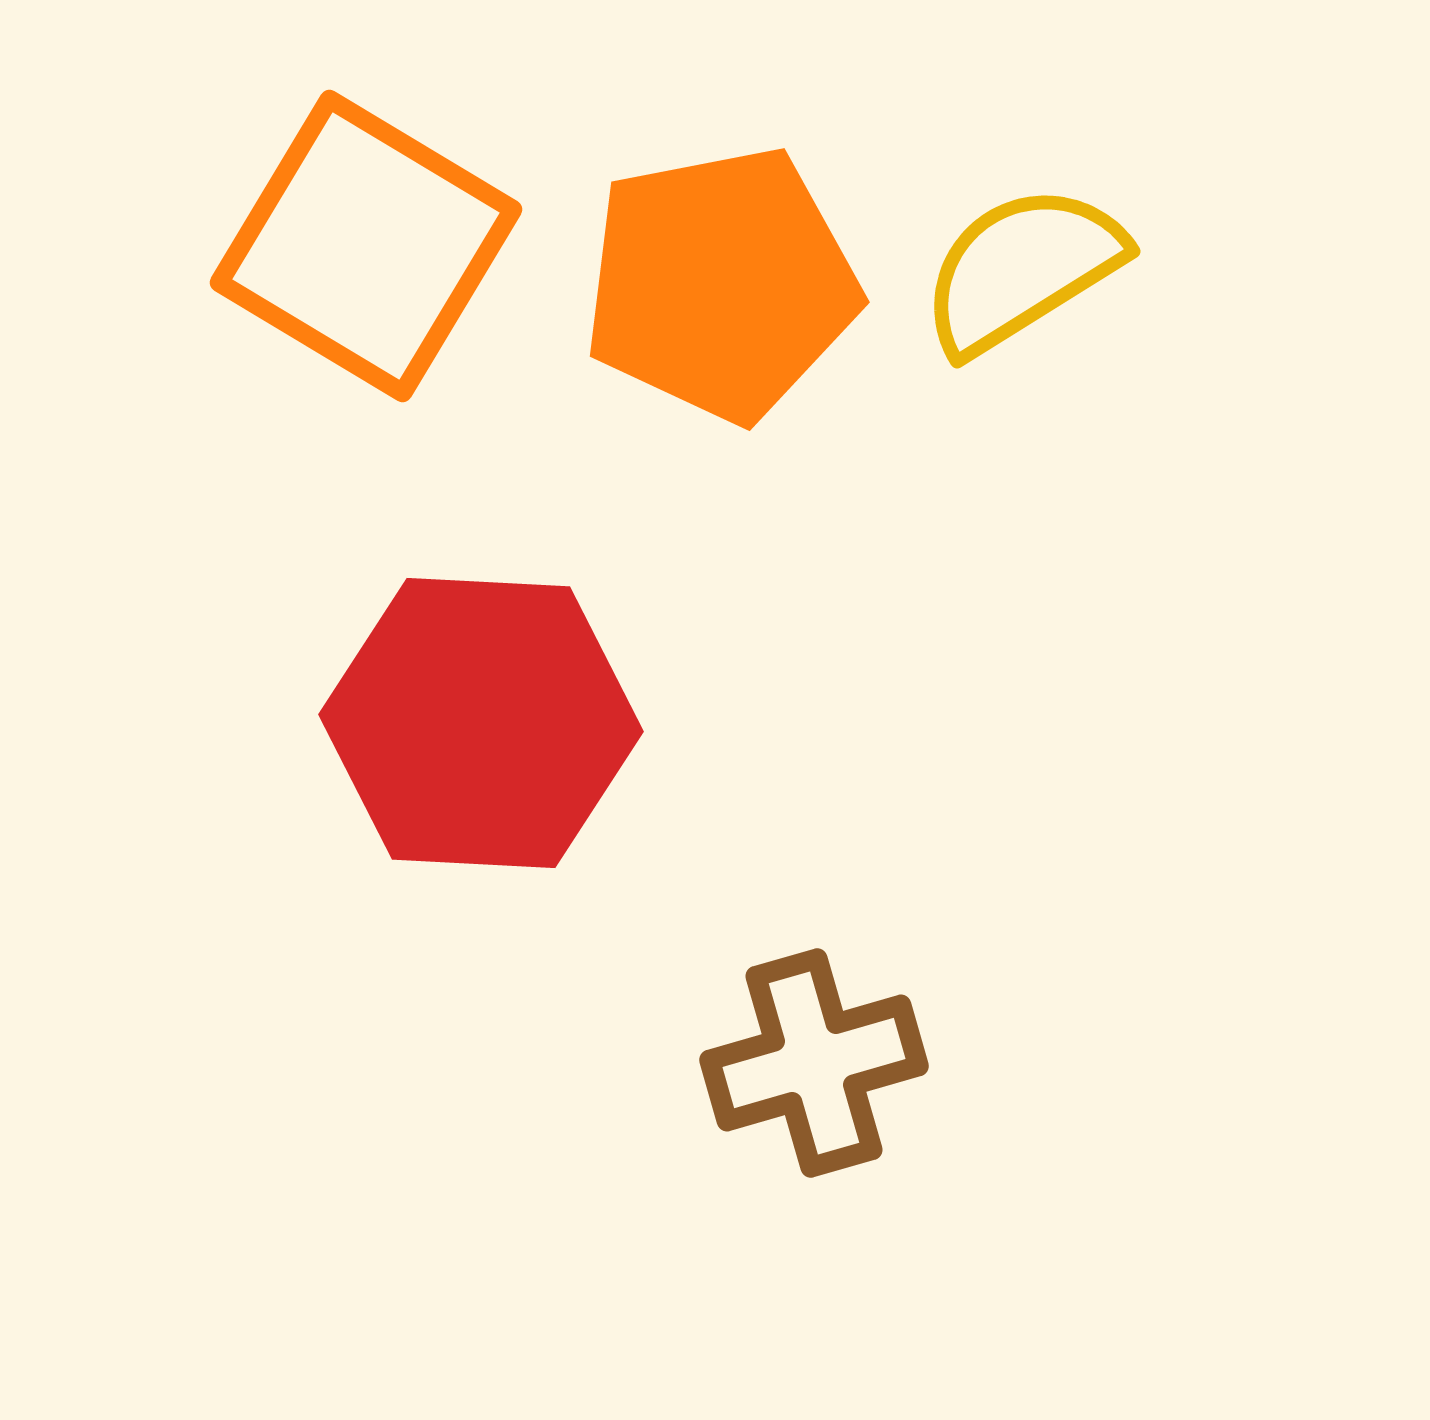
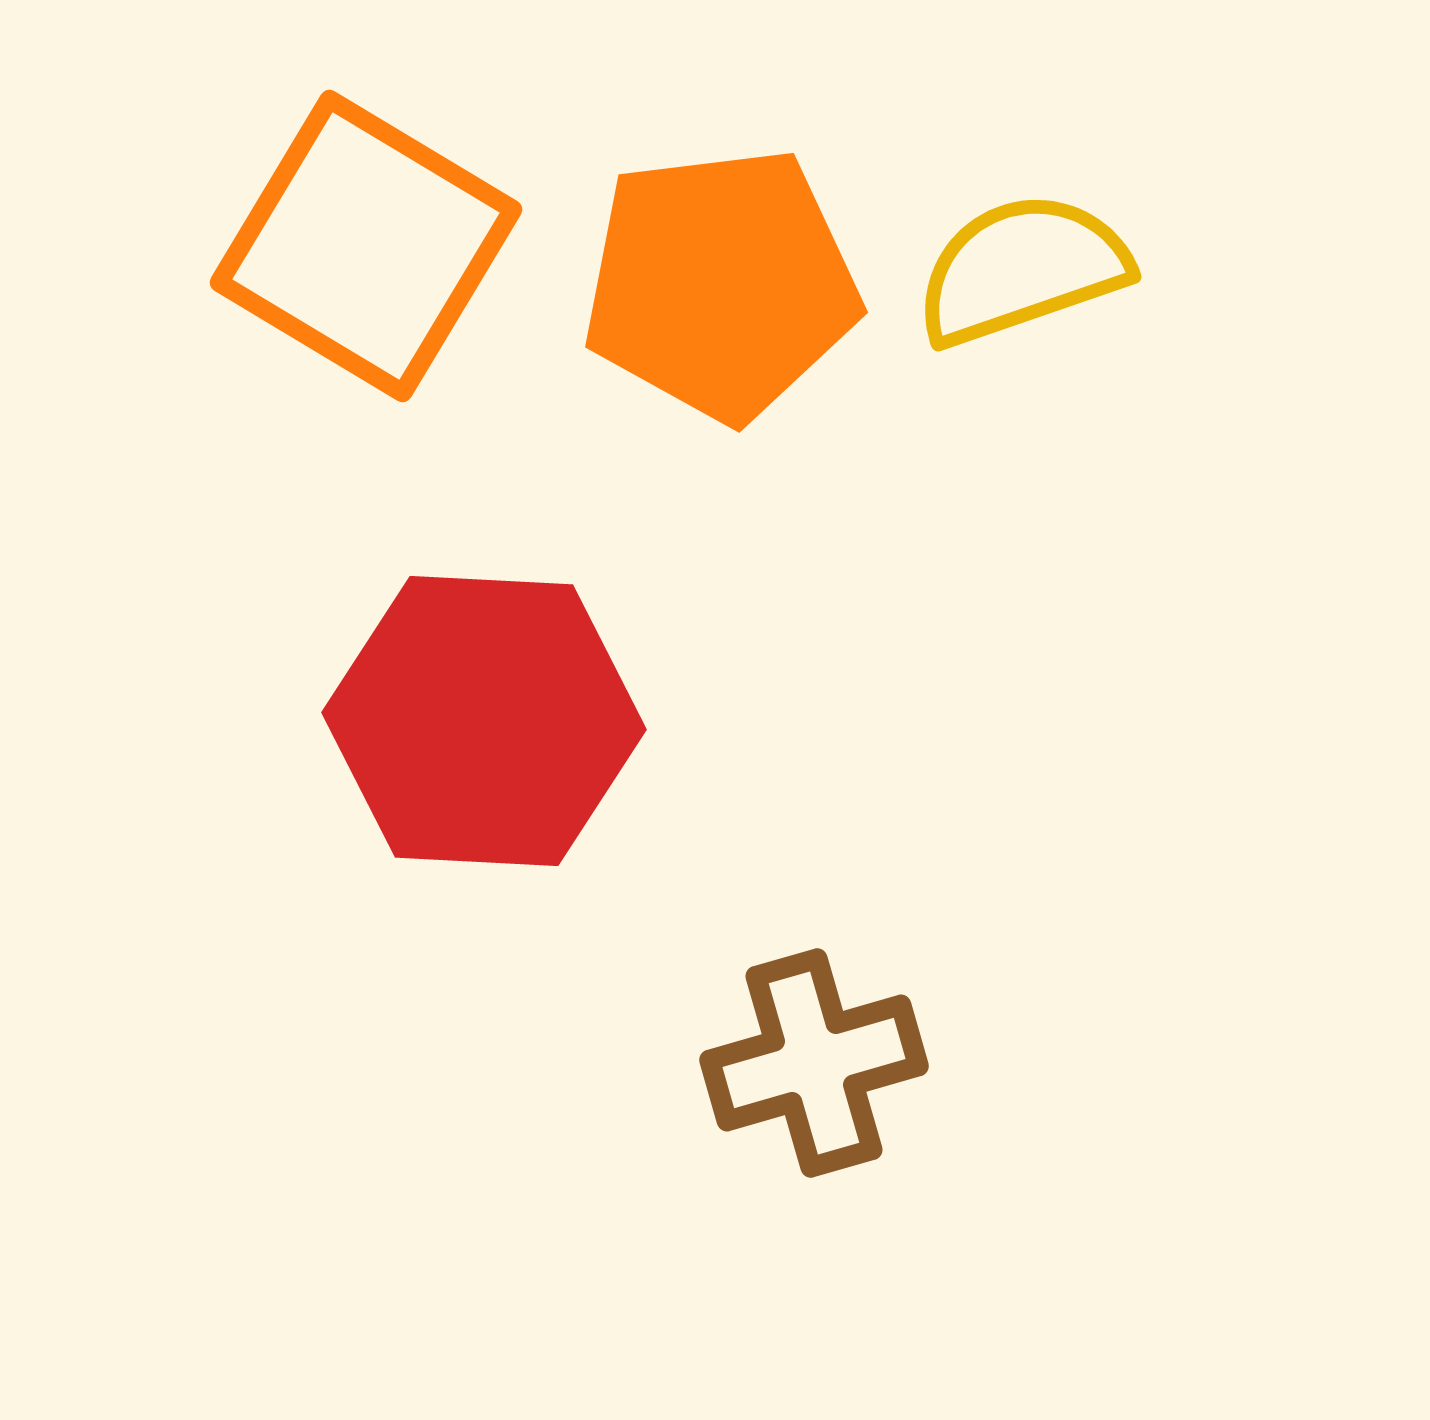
yellow semicircle: rotated 13 degrees clockwise
orange pentagon: rotated 4 degrees clockwise
red hexagon: moved 3 px right, 2 px up
